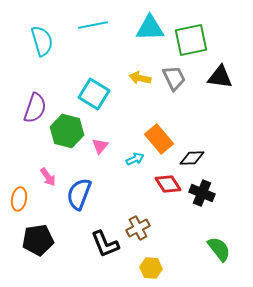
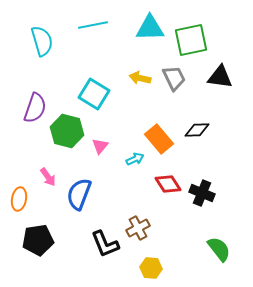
black diamond: moved 5 px right, 28 px up
